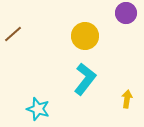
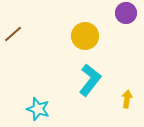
cyan L-shape: moved 5 px right, 1 px down
